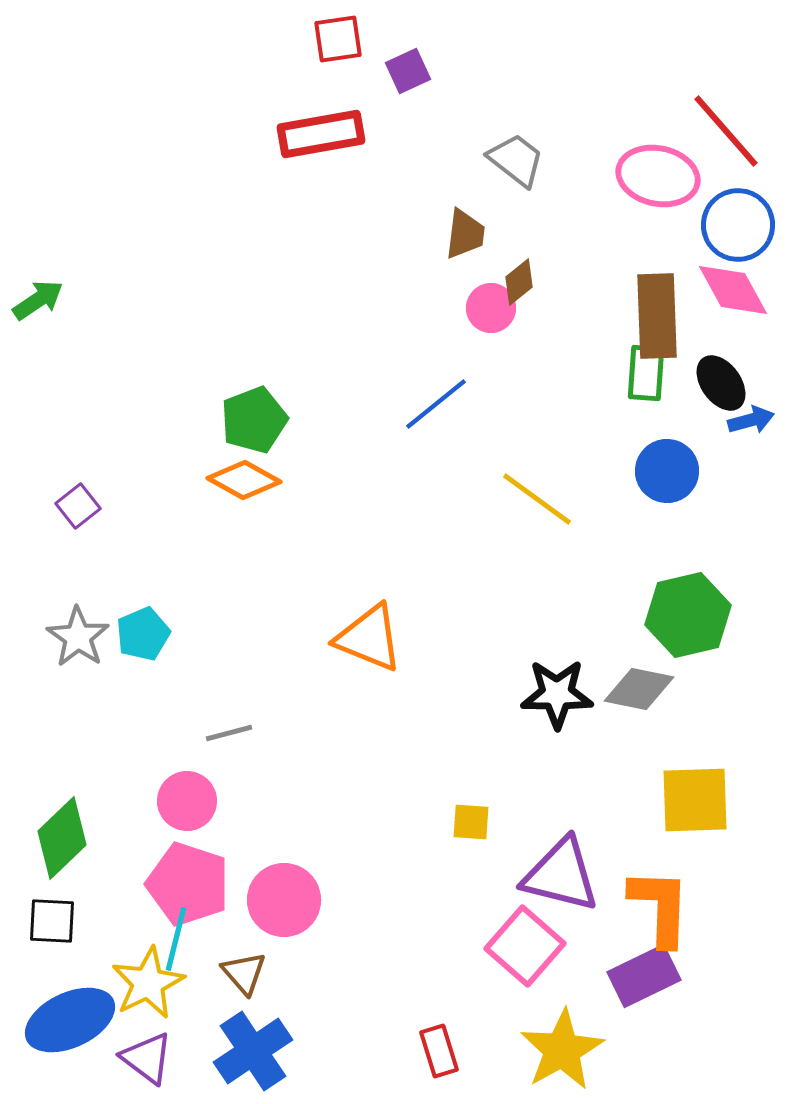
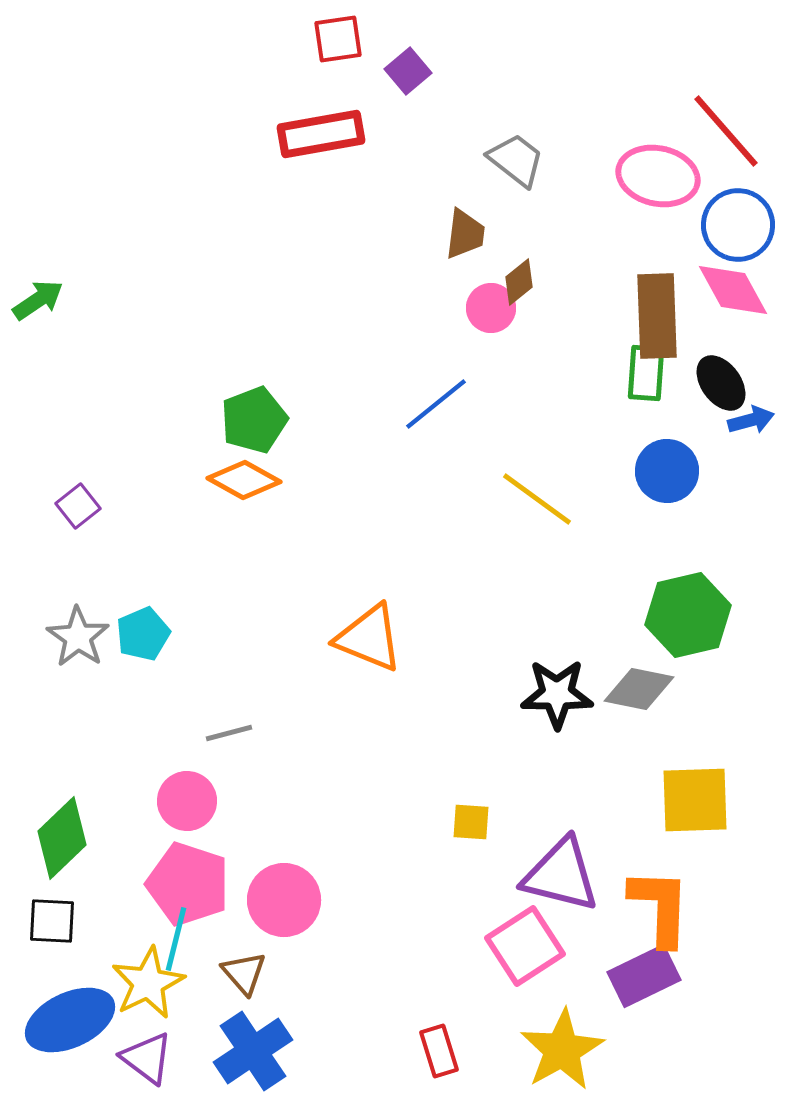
purple square at (408, 71): rotated 15 degrees counterclockwise
pink square at (525, 946): rotated 16 degrees clockwise
